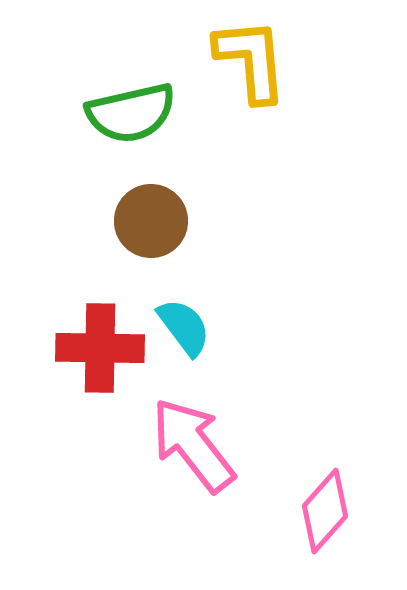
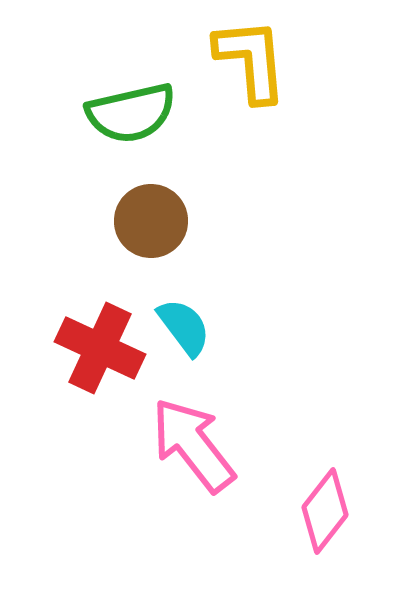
red cross: rotated 24 degrees clockwise
pink diamond: rotated 4 degrees counterclockwise
